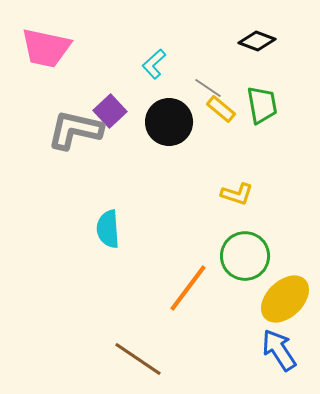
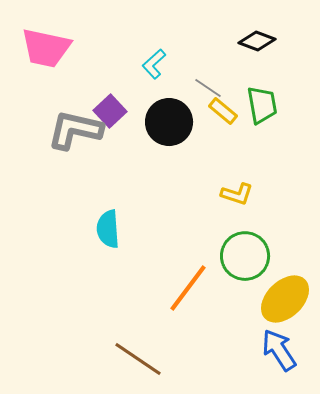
yellow rectangle: moved 2 px right, 2 px down
